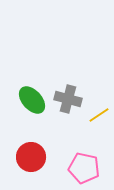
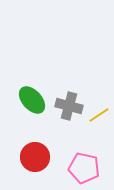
gray cross: moved 1 px right, 7 px down
red circle: moved 4 px right
